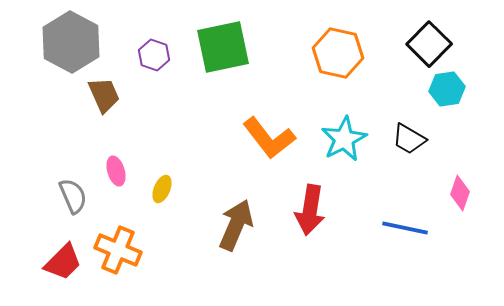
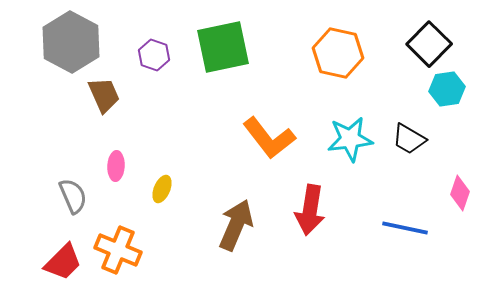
cyan star: moved 6 px right; rotated 21 degrees clockwise
pink ellipse: moved 5 px up; rotated 20 degrees clockwise
